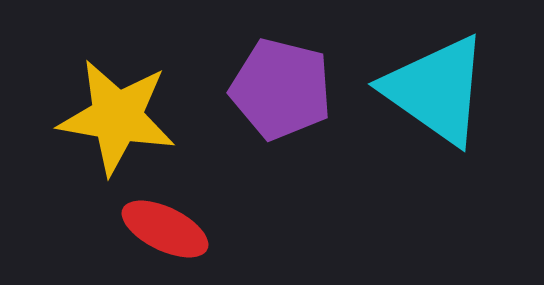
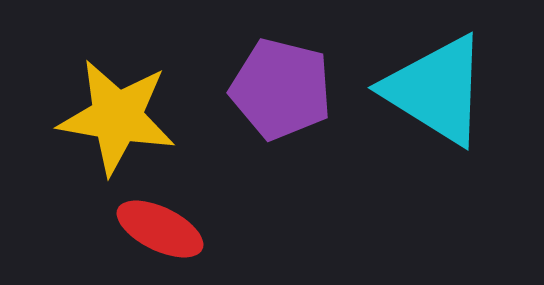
cyan triangle: rotated 3 degrees counterclockwise
red ellipse: moved 5 px left
